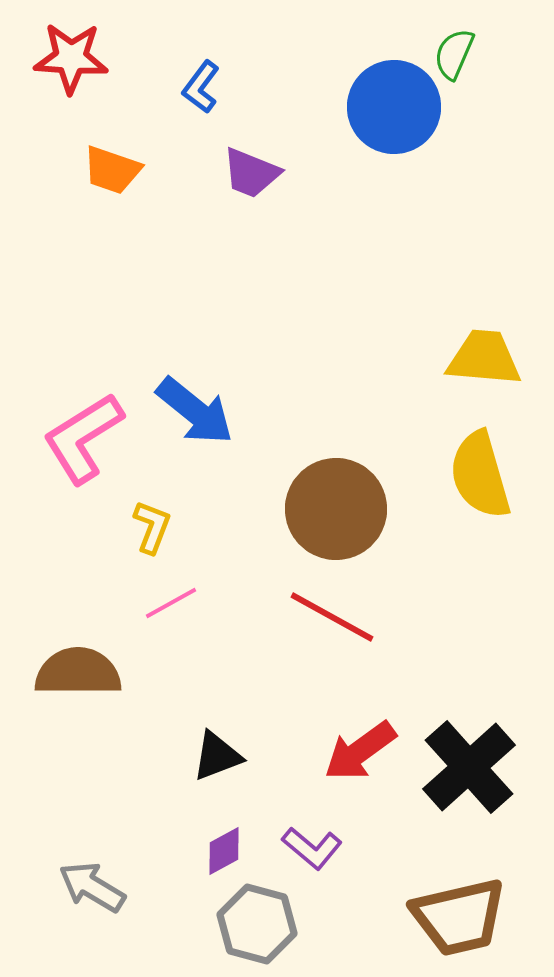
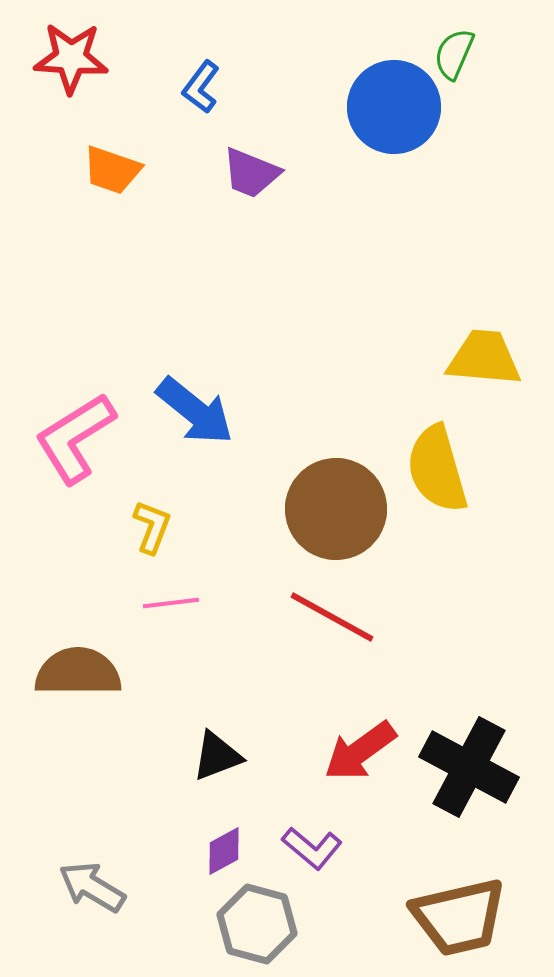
pink L-shape: moved 8 px left
yellow semicircle: moved 43 px left, 6 px up
pink line: rotated 22 degrees clockwise
black cross: rotated 20 degrees counterclockwise
